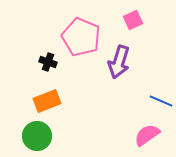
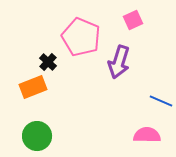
black cross: rotated 24 degrees clockwise
orange rectangle: moved 14 px left, 14 px up
pink semicircle: rotated 36 degrees clockwise
